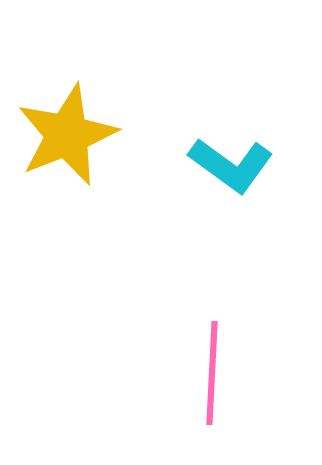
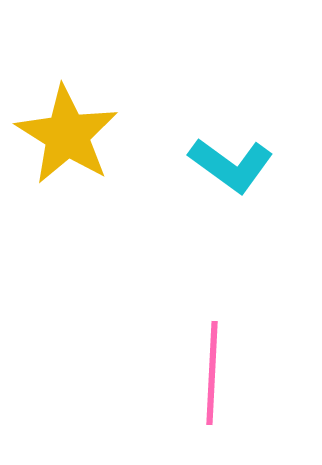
yellow star: rotated 18 degrees counterclockwise
